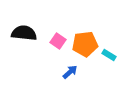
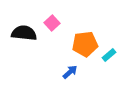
pink square: moved 6 px left, 18 px up; rotated 14 degrees clockwise
cyan rectangle: rotated 72 degrees counterclockwise
